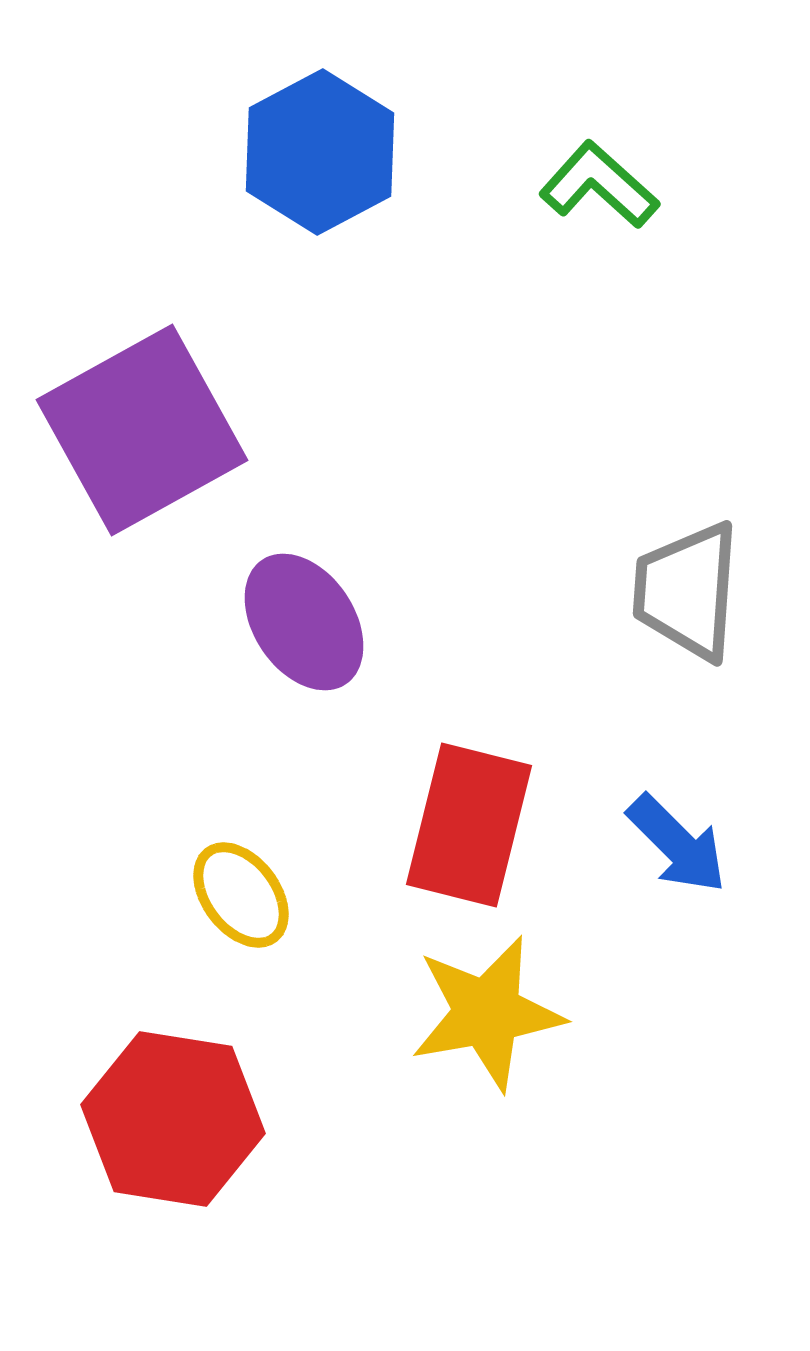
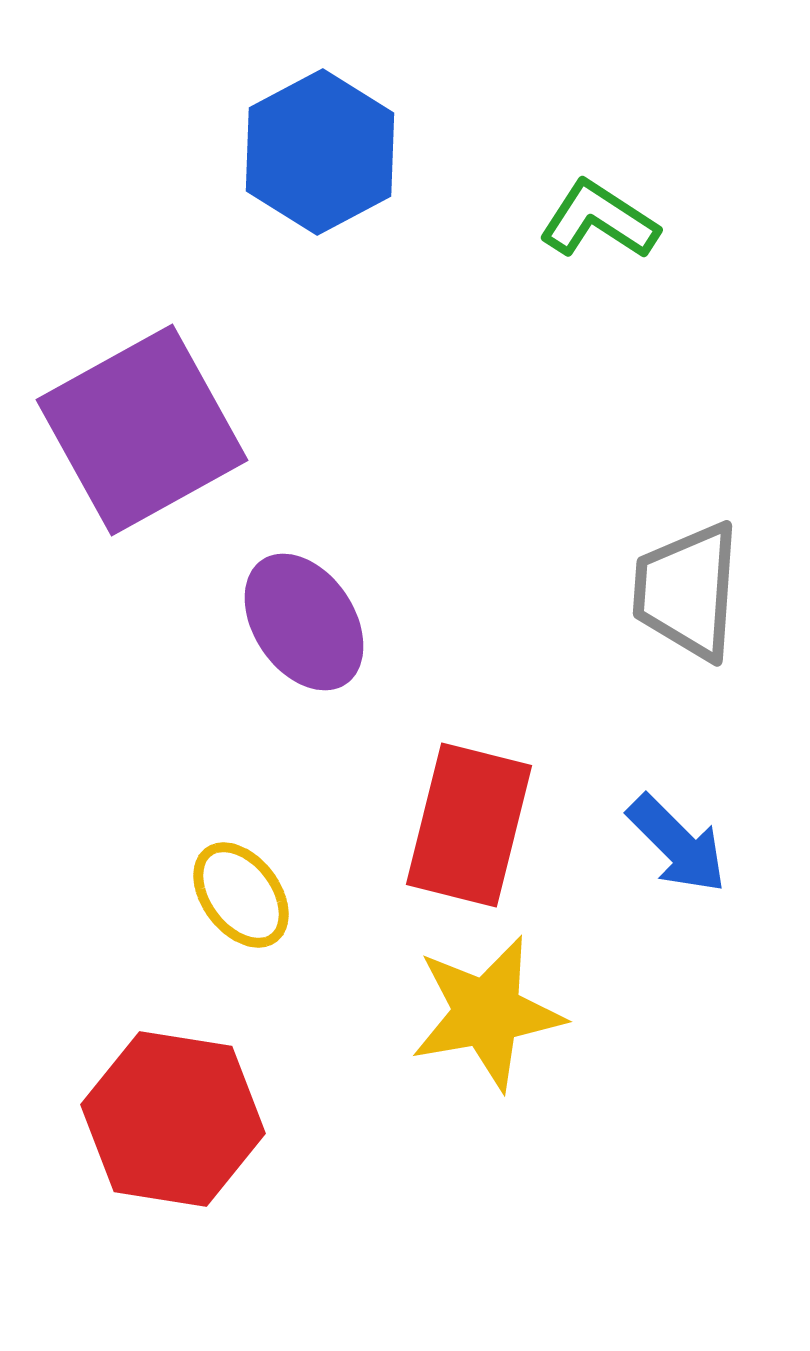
green L-shape: moved 35 px down; rotated 9 degrees counterclockwise
